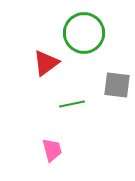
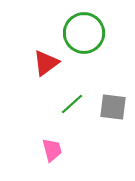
gray square: moved 4 px left, 22 px down
green line: rotated 30 degrees counterclockwise
